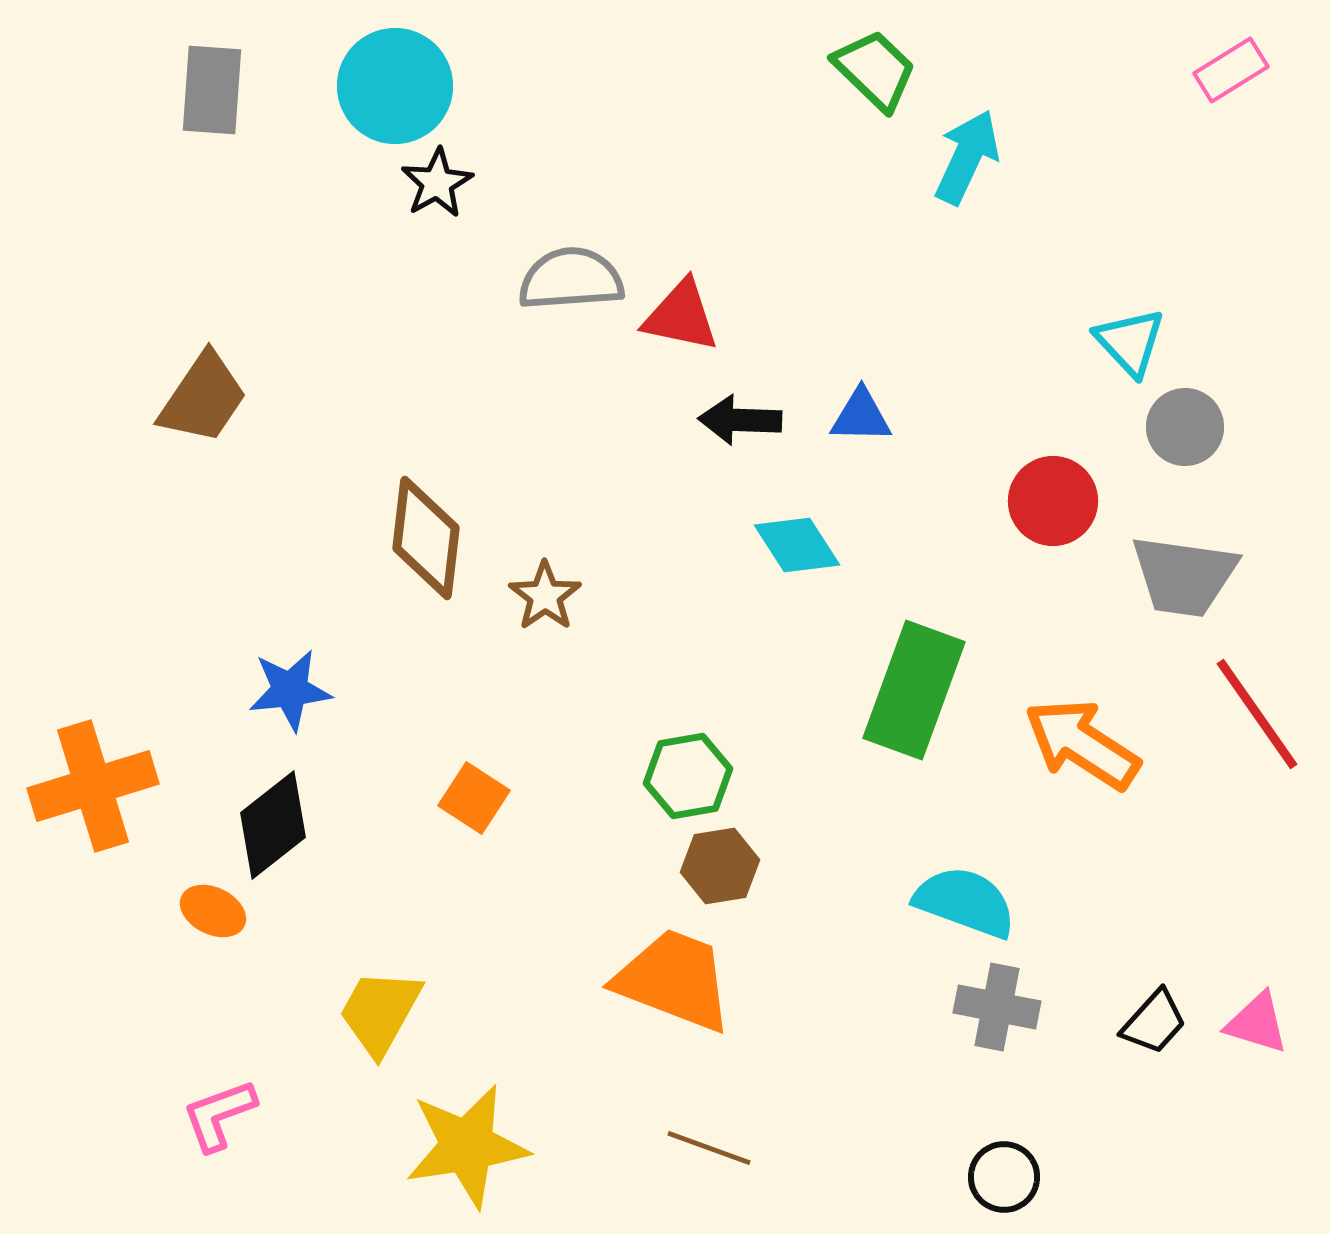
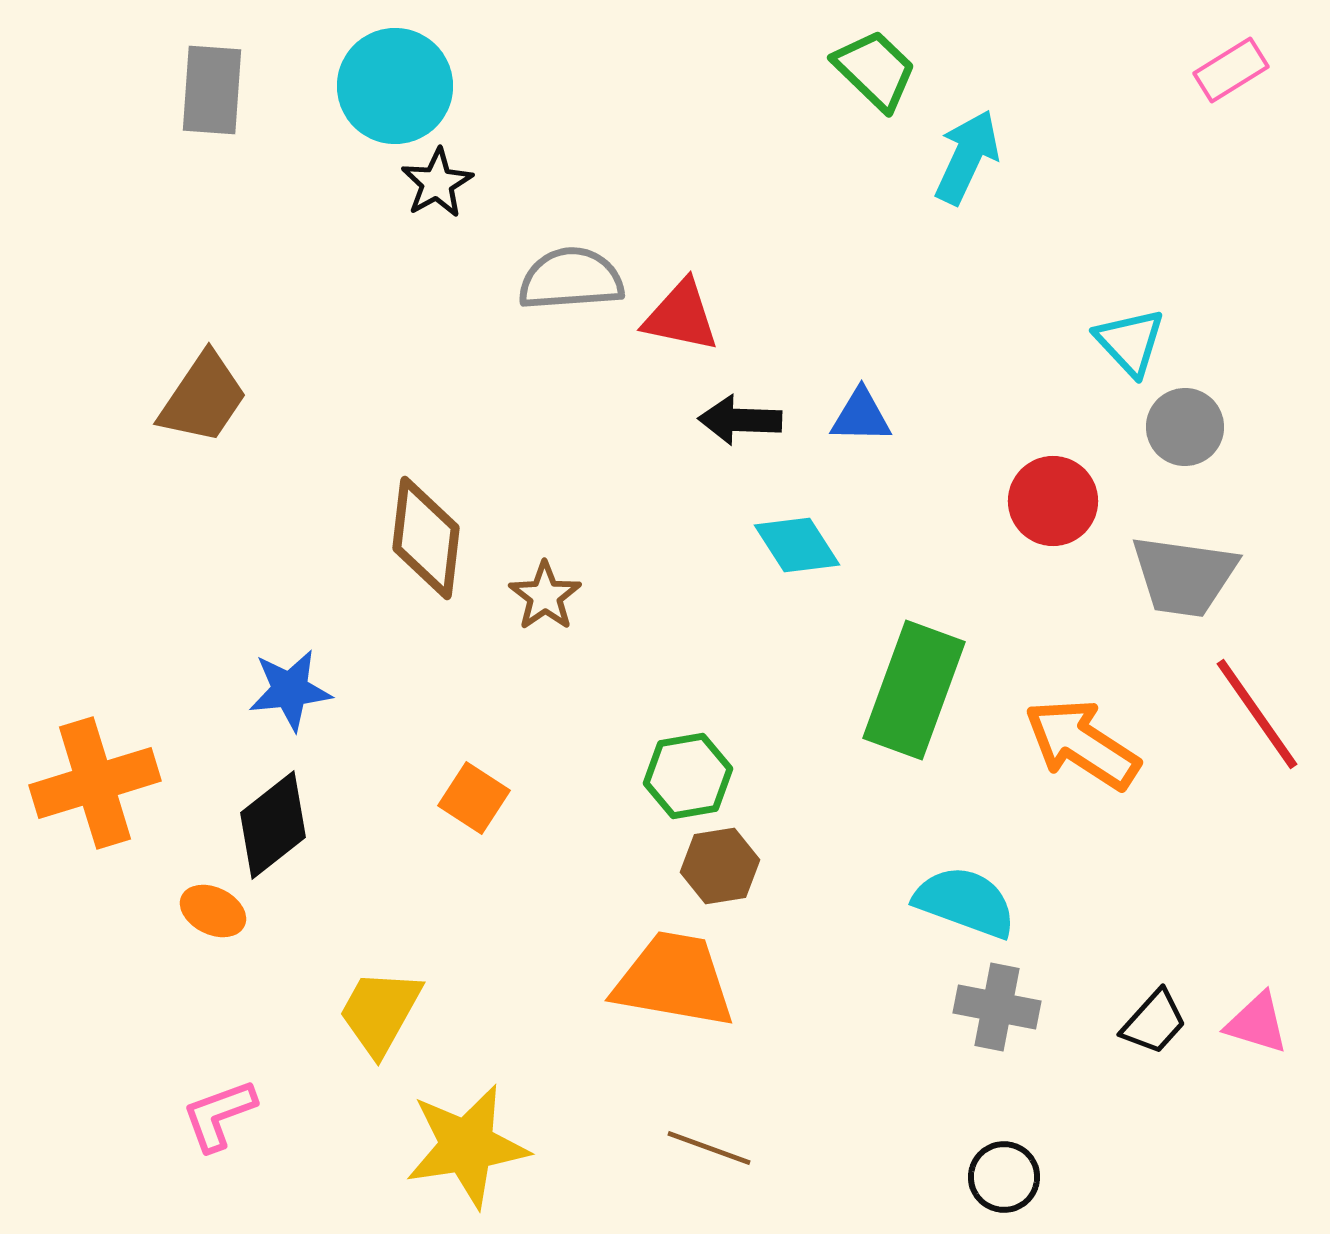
orange cross: moved 2 px right, 3 px up
orange trapezoid: rotated 11 degrees counterclockwise
